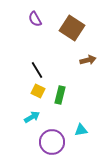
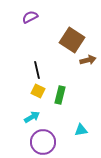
purple semicircle: moved 5 px left, 2 px up; rotated 91 degrees clockwise
brown square: moved 12 px down
black line: rotated 18 degrees clockwise
purple circle: moved 9 px left
